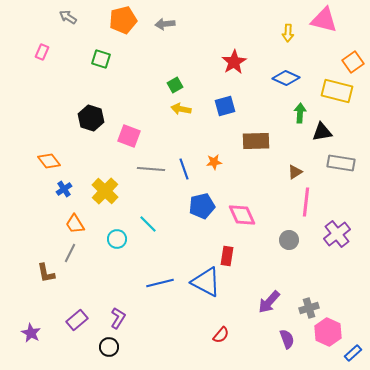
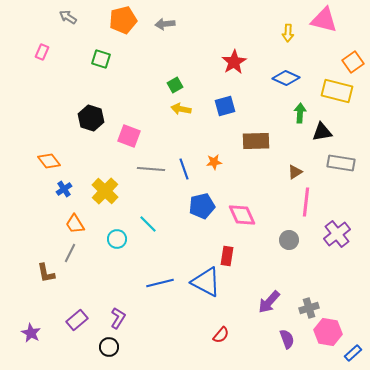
pink hexagon at (328, 332): rotated 16 degrees counterclockwise
